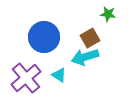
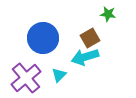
blue circle: moved 1 px left, 1 px down
cyan triangle: rotated 42 degrees clockwise
